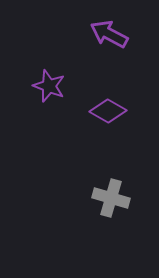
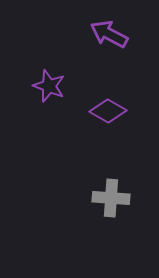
gray cross: rotated 12 degrees counterclockwise
